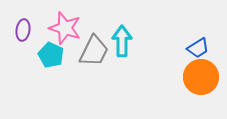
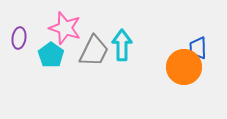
purple ellipse: moved 4 px left, 8 px down
cyan arrow: moved 4 px down
blue trapezoid: rotated 120 degrees clockwise
cyan pentagon: rotated 10 degrees clockwise
orange circle: moved 17 px left, 10 px up
